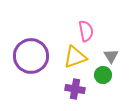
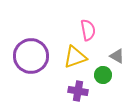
pink semicircle: moved 2 px right, 1 px up
gray triangle: moved 6 px right; rotated 28 degrees counterclockwise
purple cross: moved 3 px right, 2 px down
